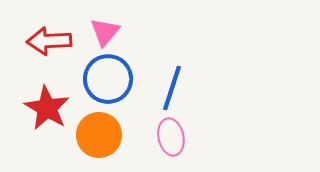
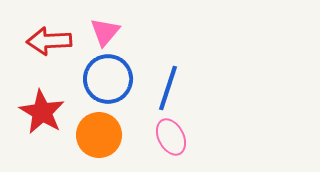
blue line: moved 4 px left
red star: moved 5 px left, 4 px down
pink ellipse: rotated 15 degrees counterclockwise
